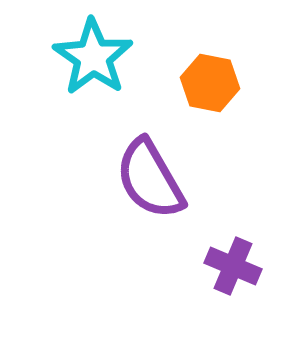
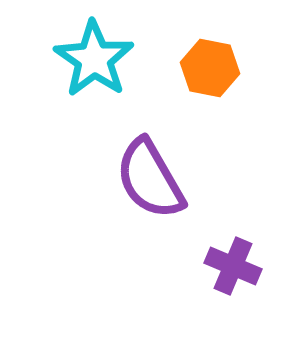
cyan star: moved 1 px right, 2 px down
orange hexagon: moved 15 px up
